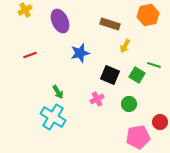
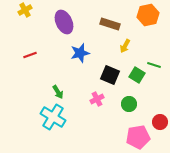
purple ellipse: moved 4 px right, 1 px down
